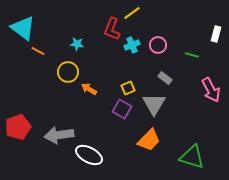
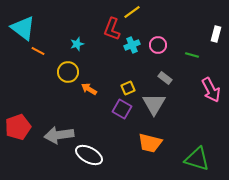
yellow line: moved 1 px up
cyan star: rotated 24 degrees counterclockwise
orange trapezoid: moved 1 px right, 3 px down; rotated 60 degrees clockwise
green triangle: moved 5 px right, 2 px down
